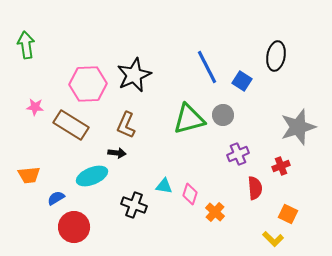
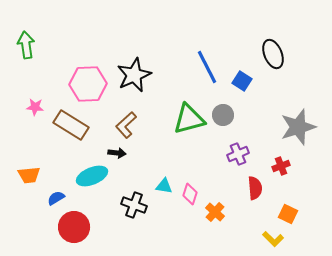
black ellipse: moved 3 px left, 2 px up; rotated 32 degrees counterclockwise
brown L-shape: rotated 24 degrees clockwise
